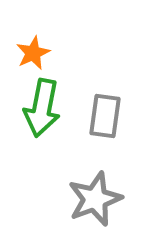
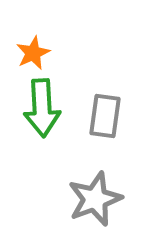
green arrow: rotated 14 degrees counterclockwise
